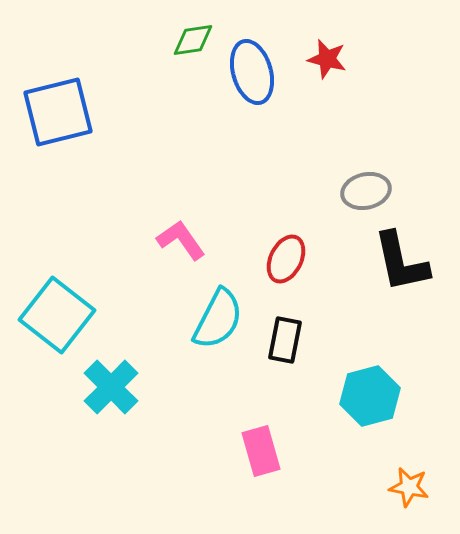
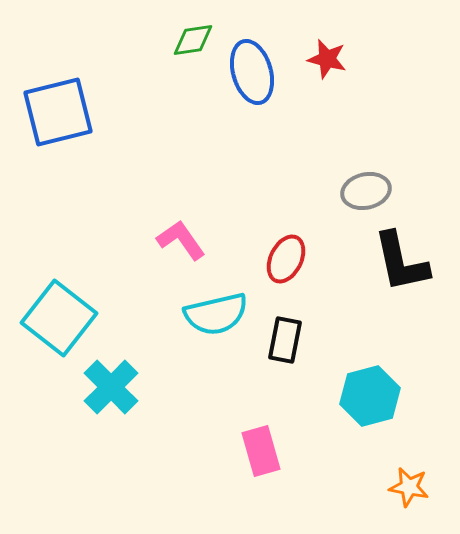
cyan square: moved 2 px right, 3 px down
cyan semicircle: moved 2 px left, 5 px up; rotated 50 degrees clockwise
